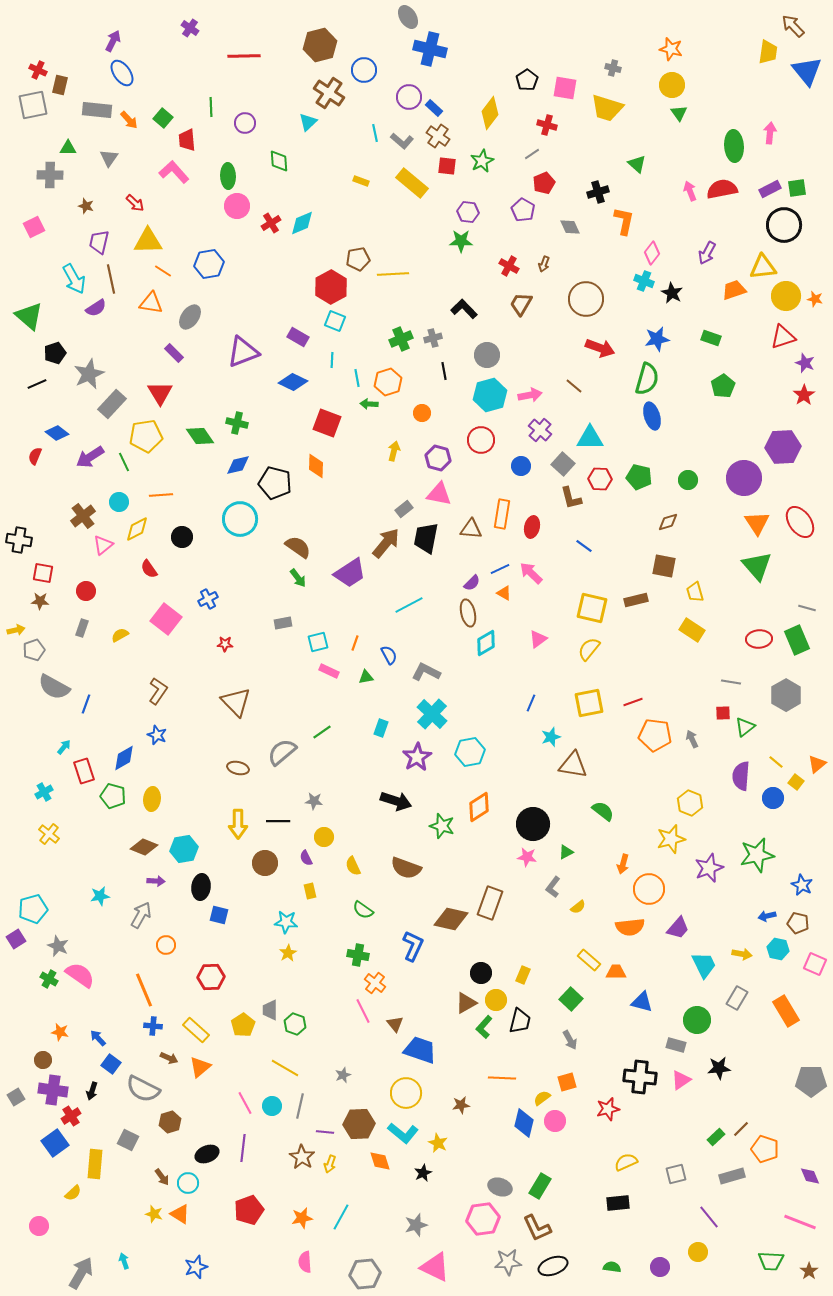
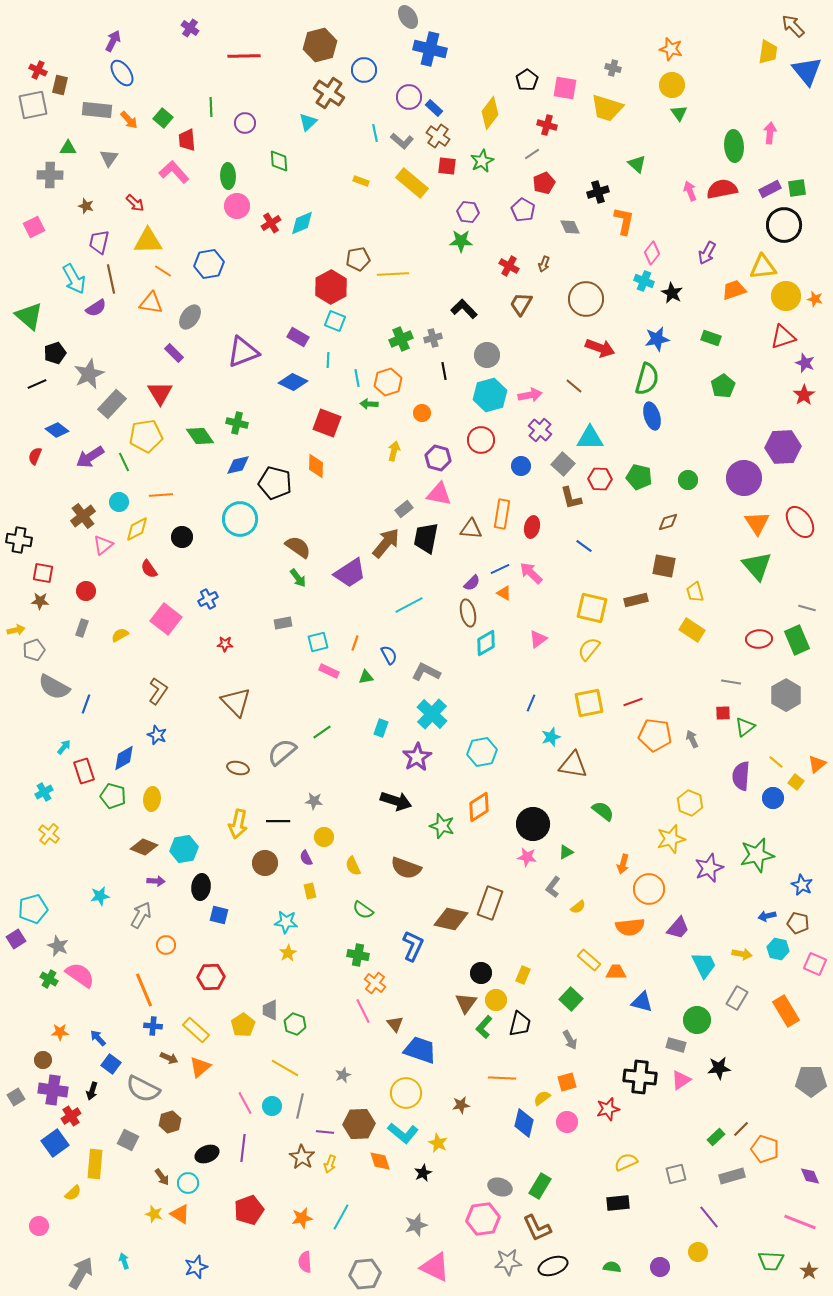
cyan line at (332, 360): moved 4 px left
blue diamond at (57, 433): moved 3 px up
cyan hexagon at (470, 752): moved 12 px right
yellow arrow at (238, 824): rotated 12 degrees clockwise
brown triangle at (466, 1003): rotated 25 degrees counterclockwise
black trapezoid at (520, 1021): moved 3 px down
orange star at (60, 1032): rotated 12 degrees counterclockwise
pink circle at (555, 1121): moved 12 px right, 1 px down
